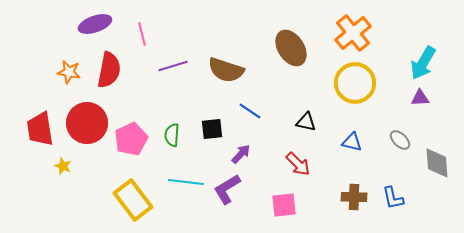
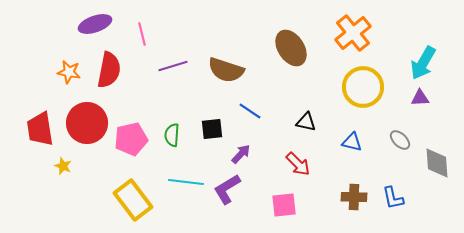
yellow circle: moved 8 px right, 4 px down
pink pentagon: rotated 12 degrees clockwise
